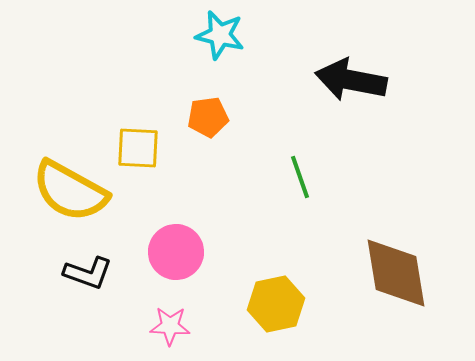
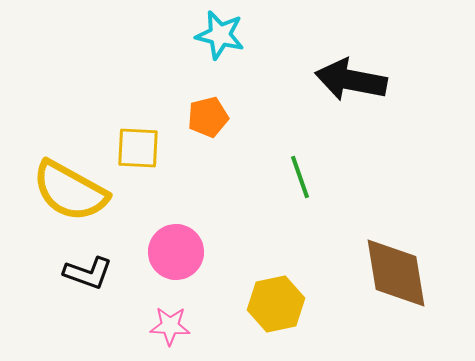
orange pentagon: rotated 6 degrees counterclockwise
